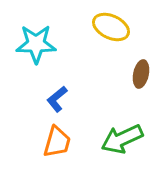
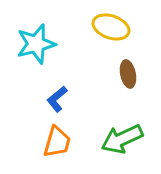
yellow ellipse: rotated 6 degrees counterclockwise
cyan star: rotated 15 degrees counterclockwise
brown ellipse: moved 13 px left; rotated 24 degrees counterclockwise
